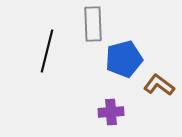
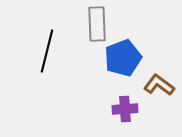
gray rectangle: moved 4 px right
blue pentagon: moved 1 px left, 1 px up; rotated 6 degrees counterclockwise
purple cross: moved 14 px right, 3 px up
